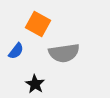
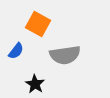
gray semicircle: moved 1 px right, 2 px down
